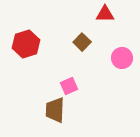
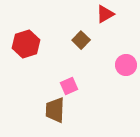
red triangle: rotated 30 degrees counterclockwise
brown square: moved 1 px left, 2 px up
pink circle: moved 4 px right, 7 px down
